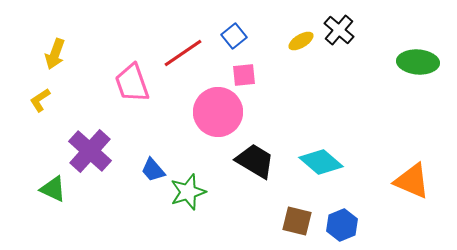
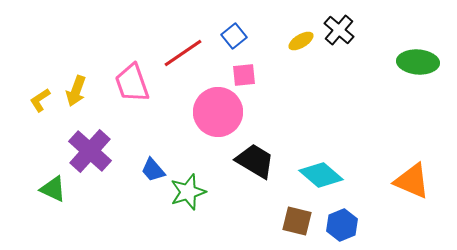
yellow arrow: moved 21 px right, 37 px down
cyan diamond: moved 13 px down
